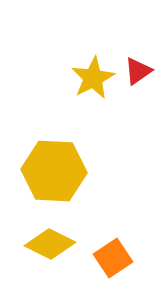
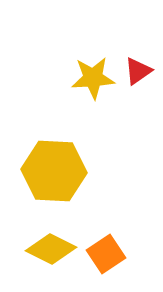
yellow star: rotated 24 degrees clockwise
yellow diamond: moved 1 px right, 5 px down
orange square: moved 7 px left, 4 px up
